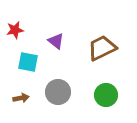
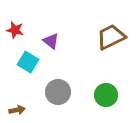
red star: rotated 24 degrees clockwise
purple triangle: moved 5 px left
brown trapezoid: moved 9 px right, 11 px up
cyan square: rotated 20 degrees clockwise
brown arrow: moved 4 px left, 12 px down
